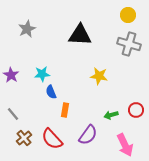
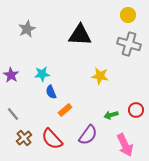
yellow star: moved 1 px right
orange rectangle: rotated 40 degrees clockwise
